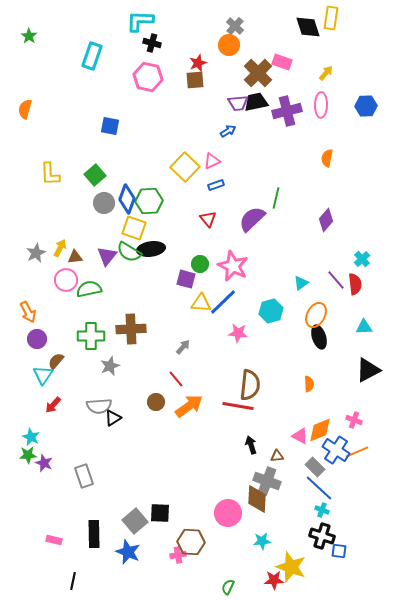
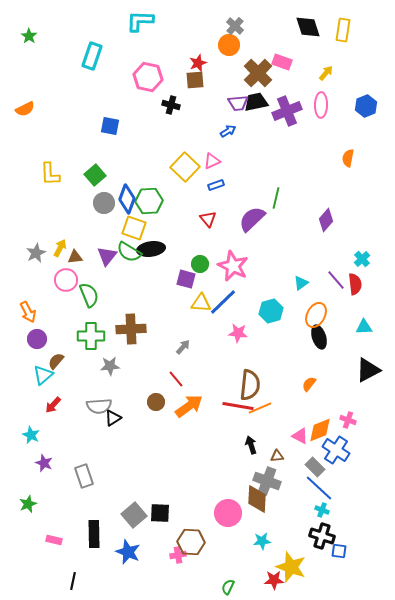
yellow rectangle at (331, 18): moved 12 px right, 12 px down
black cross at (152, 43): moved 19 px right, 62 px down
blue hexagon at (366, 106): rotated 20 degrees counterclockwise
orange semicircle at (25, 109): rotated 132 degrees counterclockwise
purple cross at (287, 111): rotated 8 degrees counterclockwise
orange semicircle at (327, 158): moved 21 px right
green semicircle at (89, 289): moved 6 px down; rotated 80 degrees clockwise
gray star at (110, 366): rotated 18 degrees clockwise
cyan triangle at (43, 375): rotated 15 degrees clockwise
orange semicircle at (309, 384): rotated 140 degrees counterclockwise
pink cross at (354, 420): moved 6 px left
cyan star at (31, 437): moved 2 px up
orange line at (357, 452): moved 97 px left, 44 px up
green star at (28, 455): moved 49 px down; rotated 18 degrees counterclockwise
gray square at (135, 521): moved 1 px left, 6 px up
